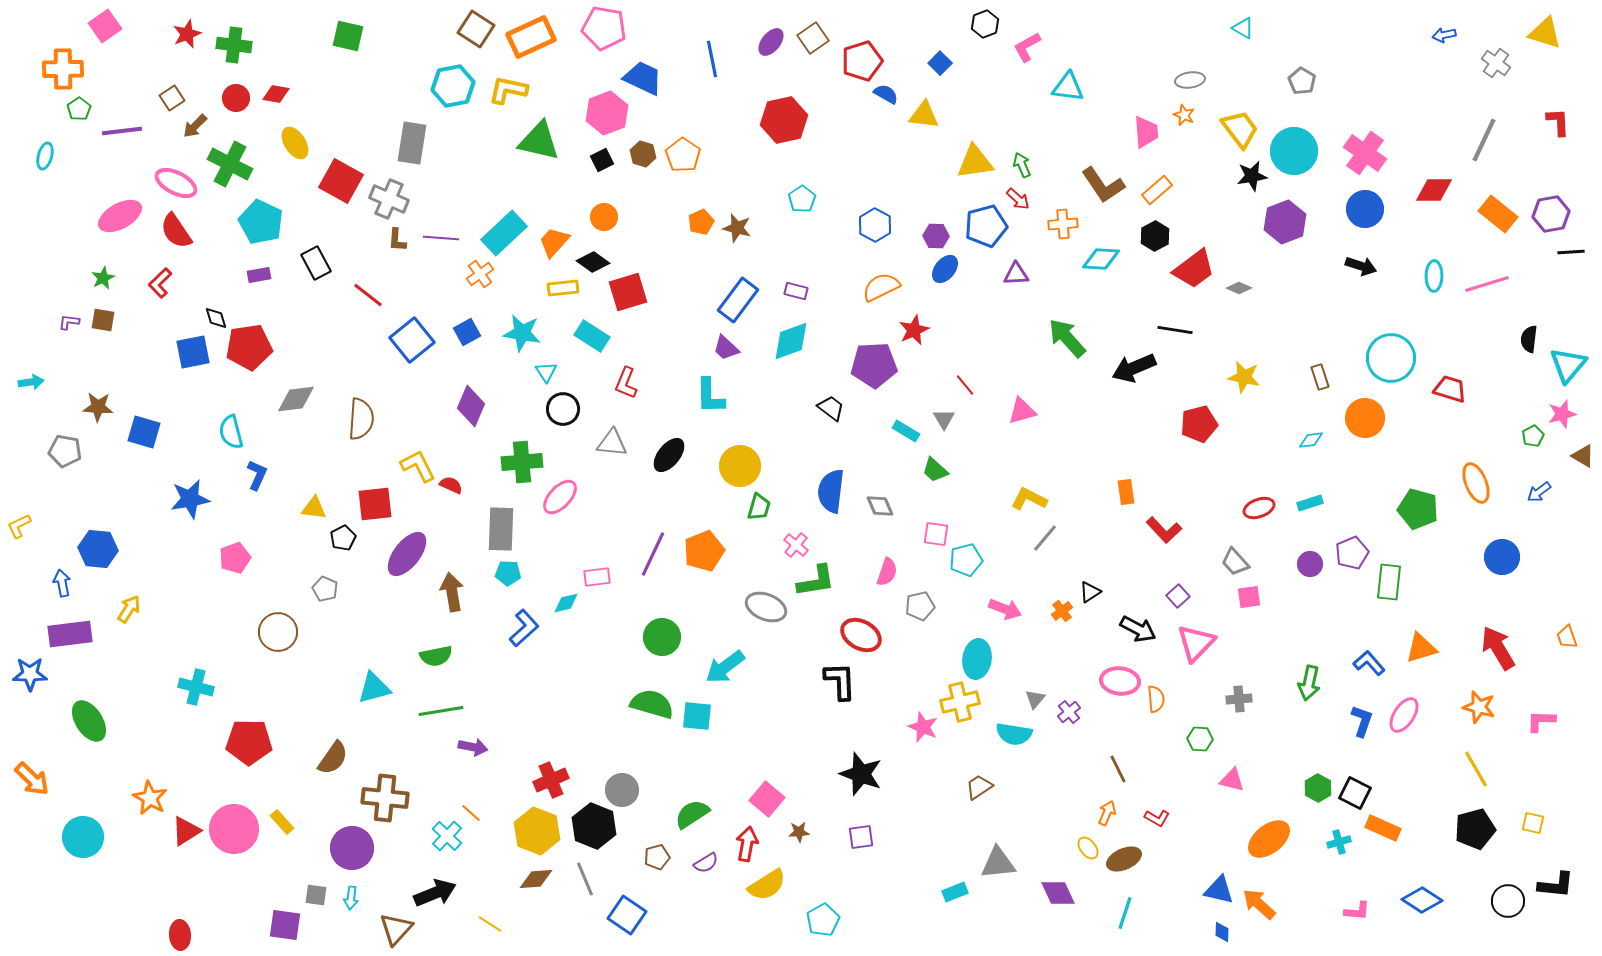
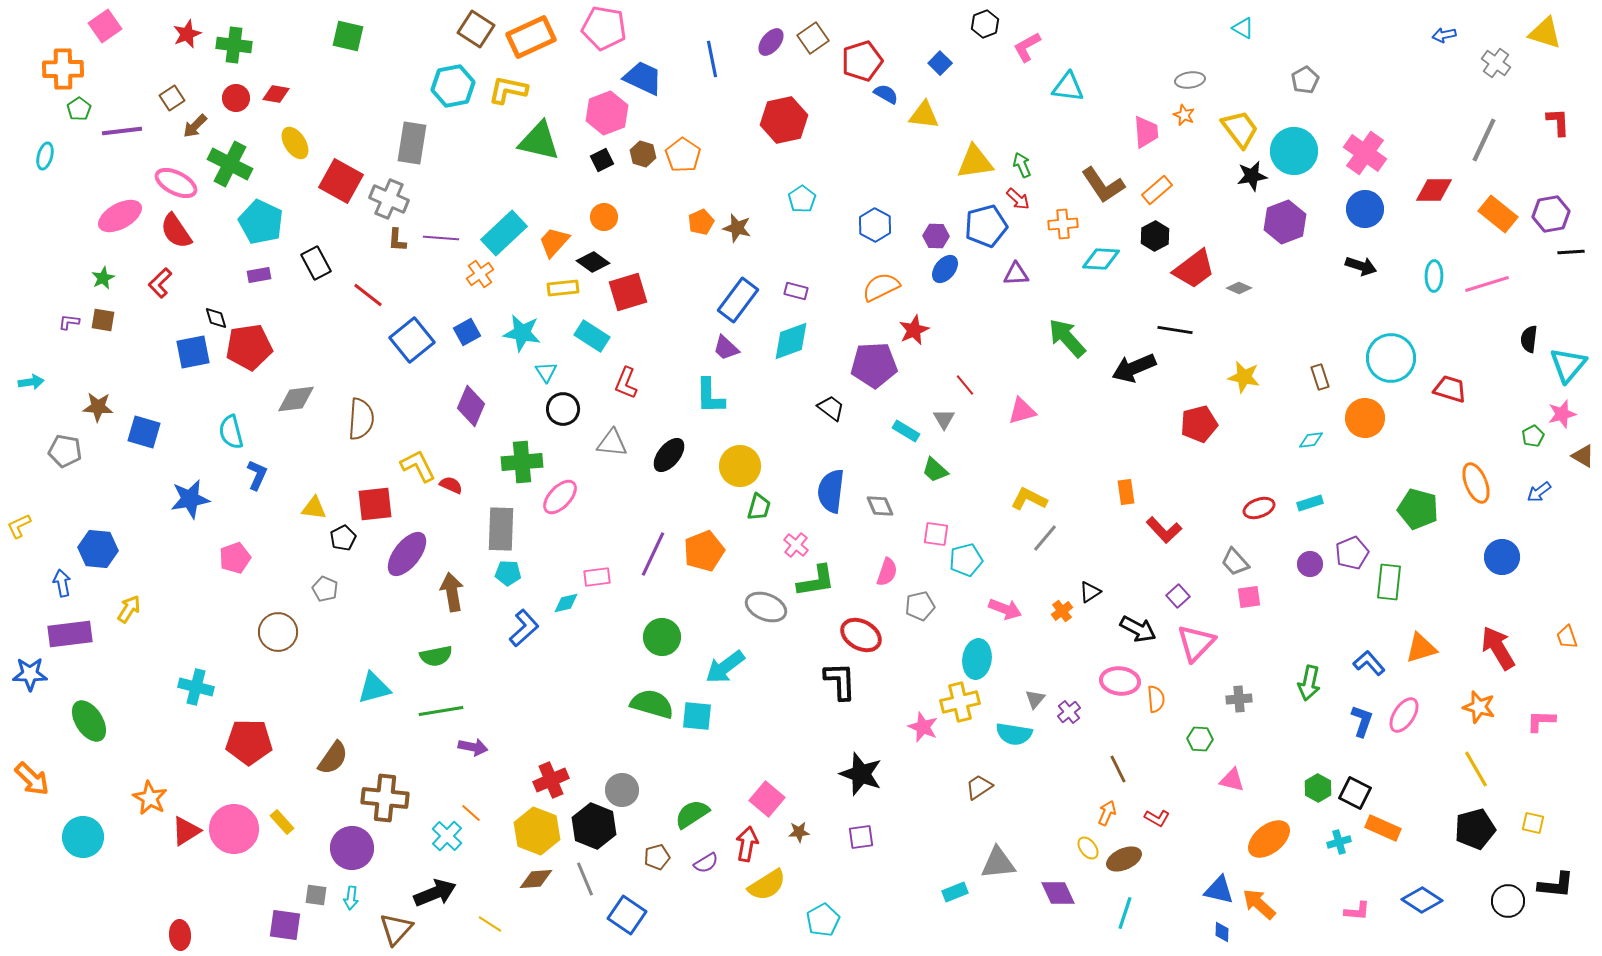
gray pentagon at (1302, 81): moved 3 px right, 1 px up; rotated 12 degrees clockwise
